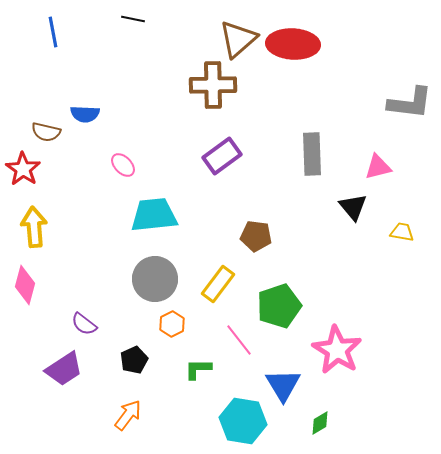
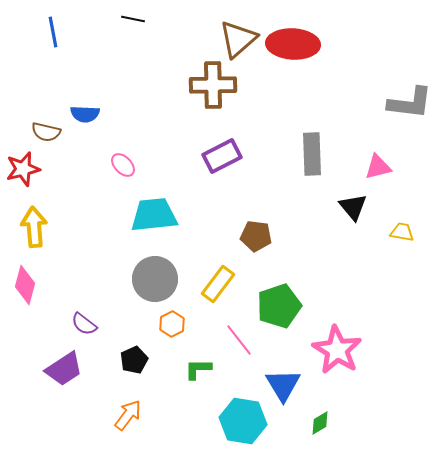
purple rectangle: rotated 9 degrees clockwise
red star: rotated 24 degrees clockwise
